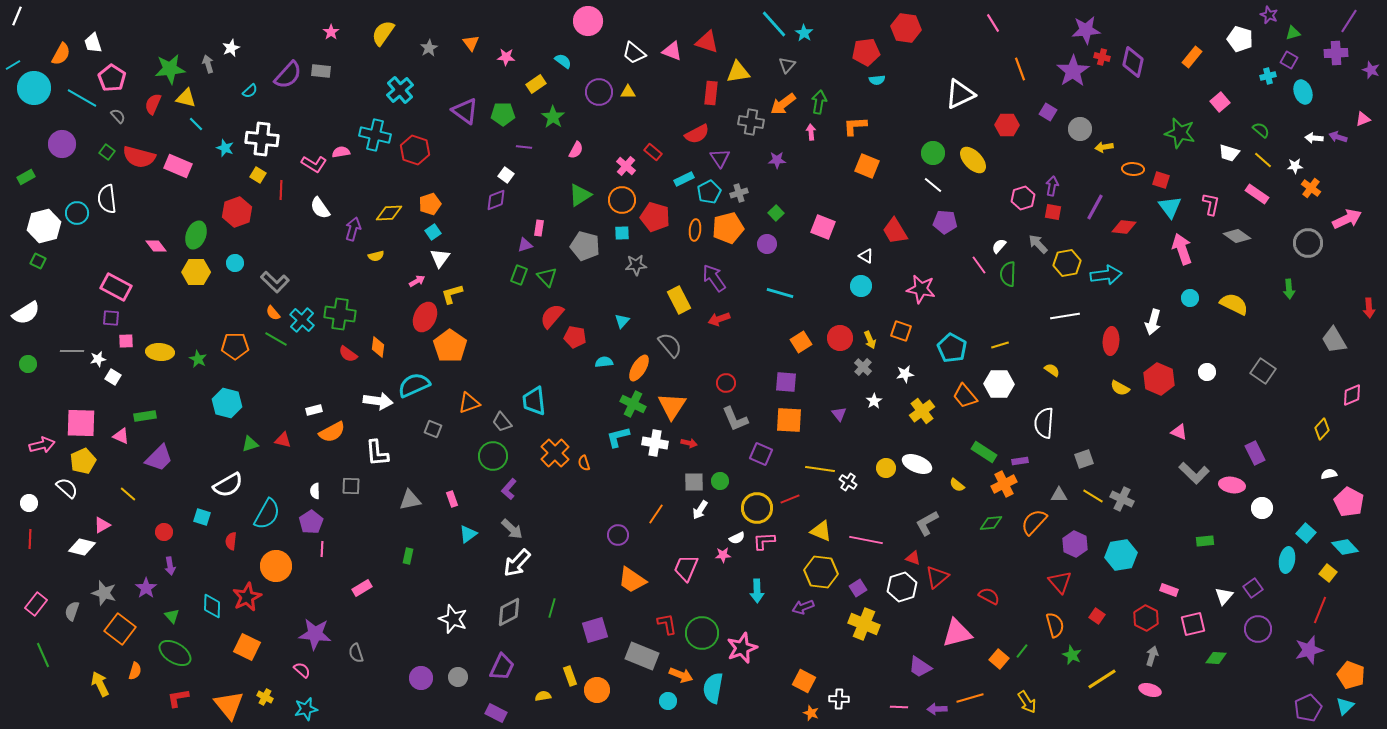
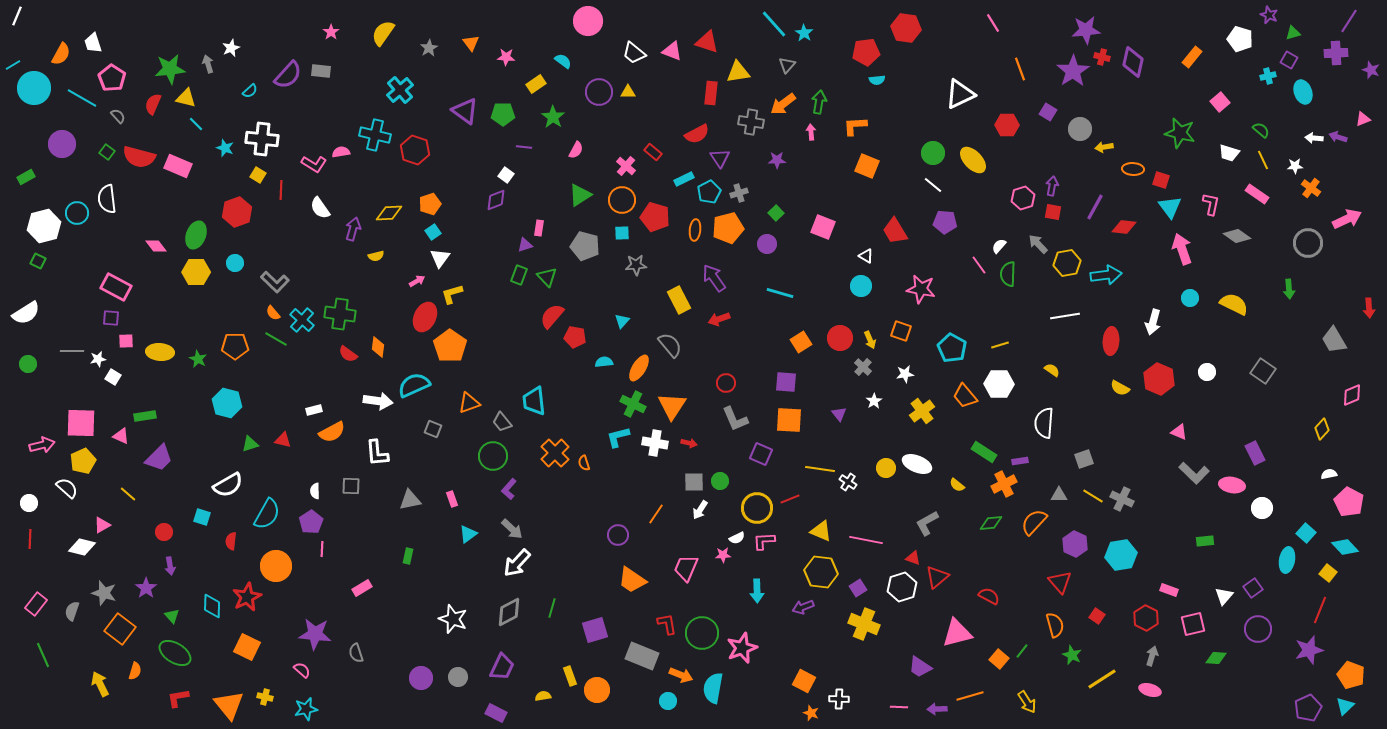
yellow line at (1263, 160): rotated 24 degrees clockwise
yellow cross at (265, 697): rotated 14 degrees counterclockwise
orange line at (970, 698): moved 2 px up
